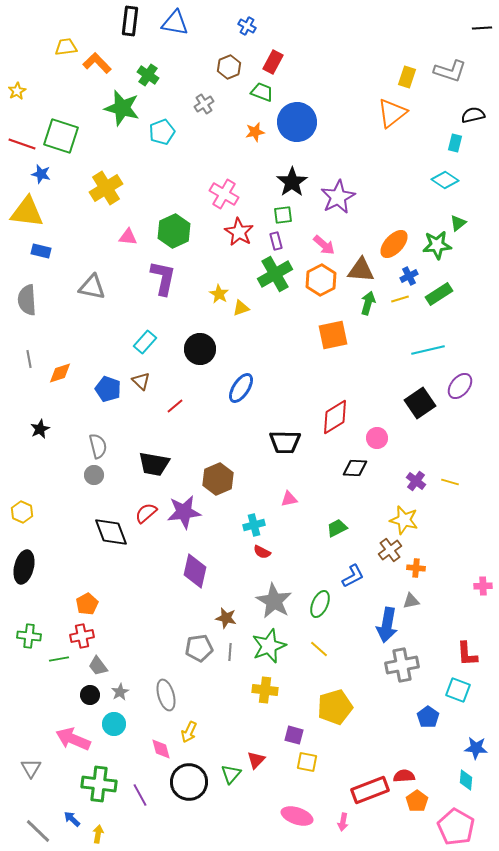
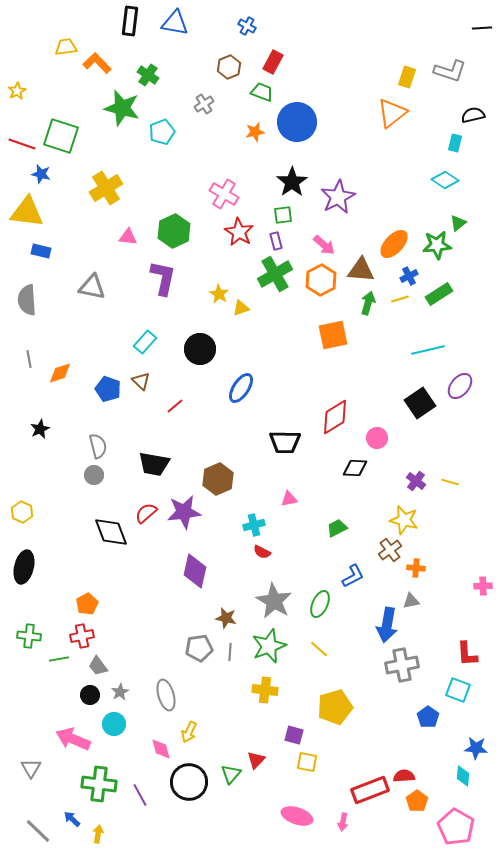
cyan diamond at (466, 780): moved 3 px left, 4 px up
